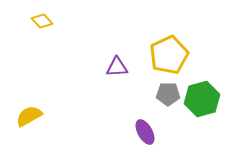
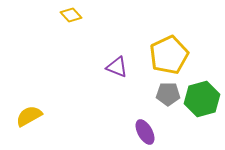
yellow diamond: moved 29 px right, 6 px up
purple triangle: rotated 25 degrees clockwise
